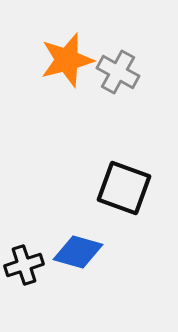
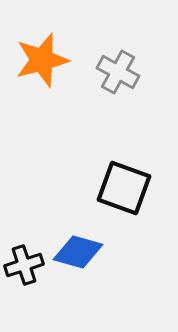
orange star: moved 25 px left
